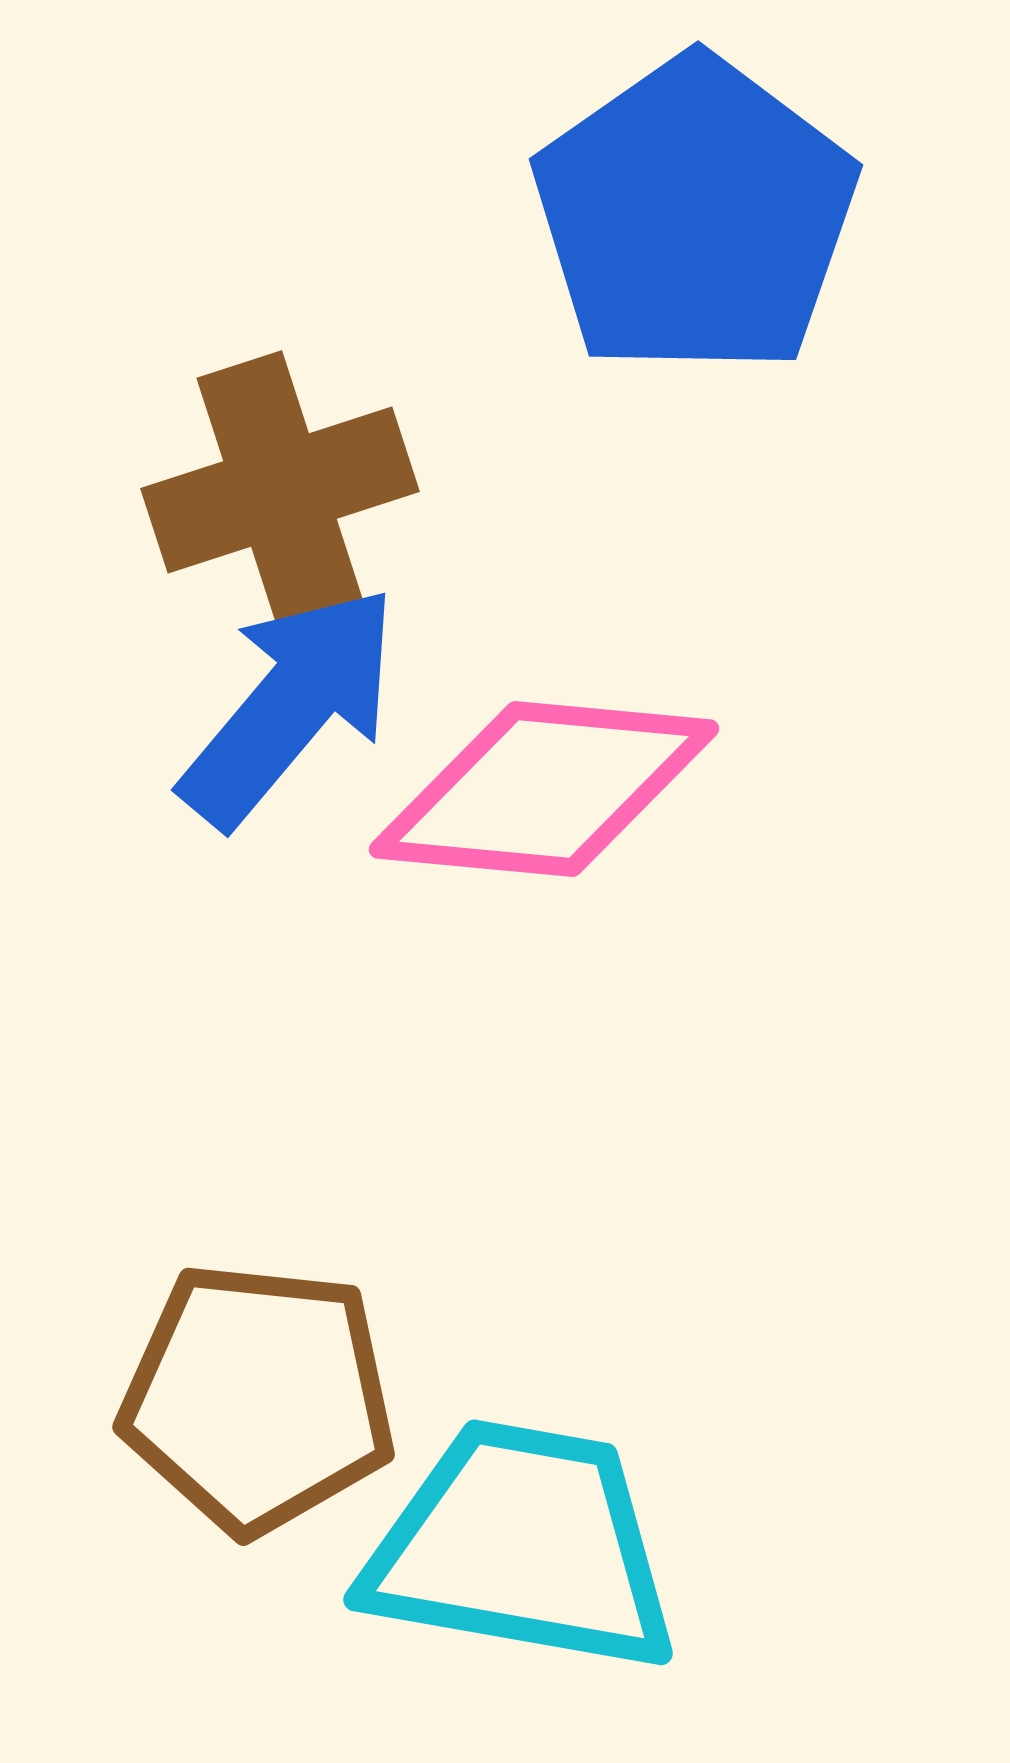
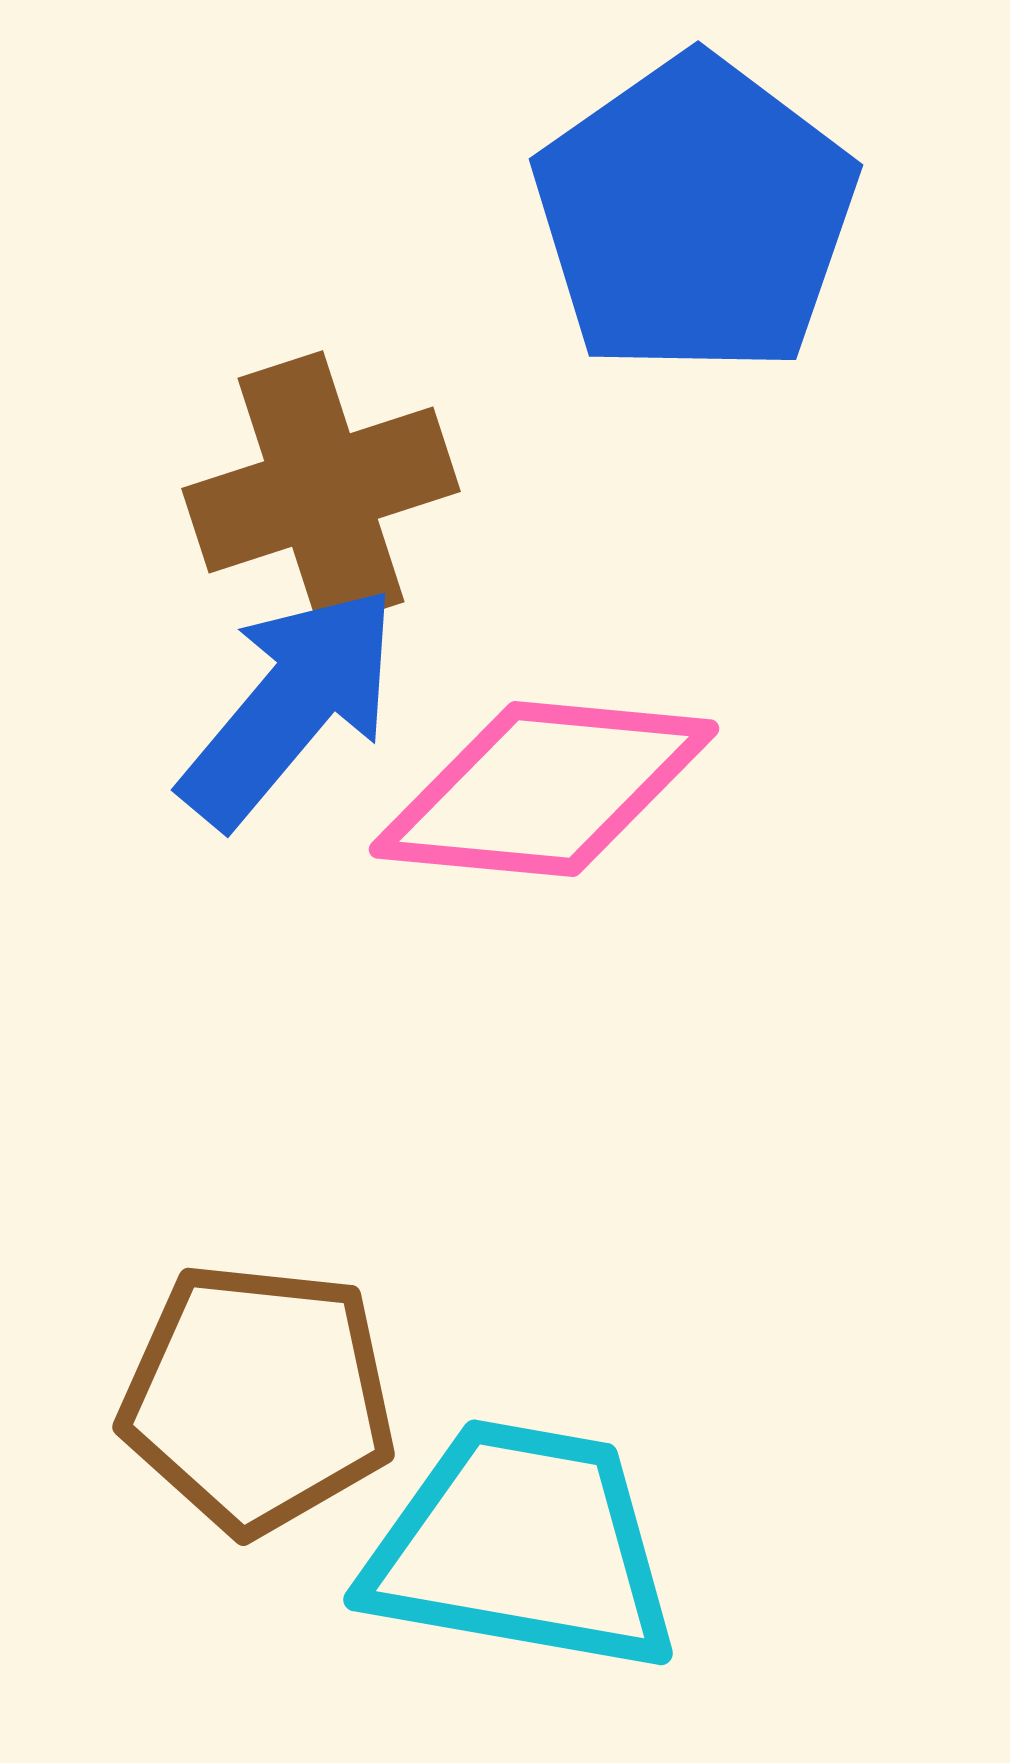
brown cross: moved 41 px right
